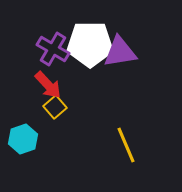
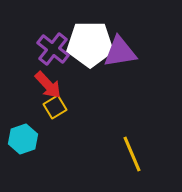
purple cross: rotated 8 degrees clockwise
yellow square: rotated 10 degrees clockwise
yellow line: moved 6 px right, 9 px down
